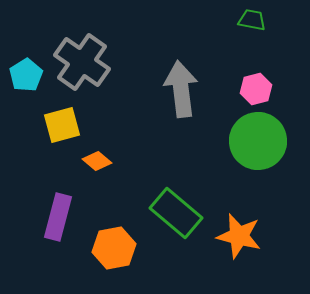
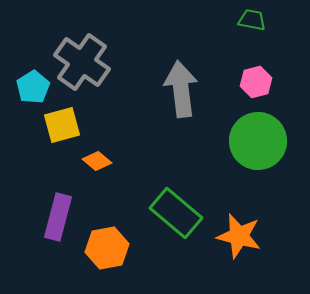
cyan pentagon: moved 7 px right, 12 px down
pink hexagon: moved 7 px up
orange hexagon: moved 7 px left
